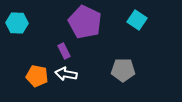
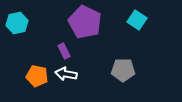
cyan hexagon: rotated 15 degrees counterclockwise
